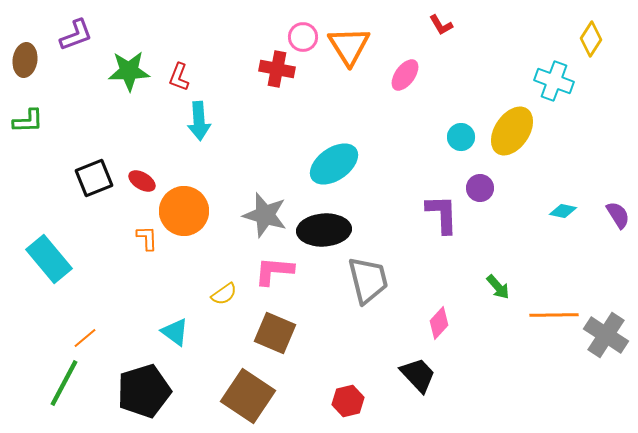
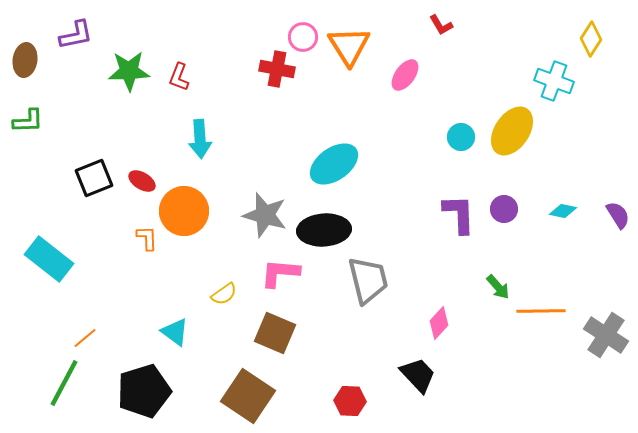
purple L-shape at (76, 35): rotated 9 degrees clockwise
cyan arrow at (199, 121): moved 1 px right, 18 px down
purple circle at (480, 188): moved 24 px right, 21 px down
purple L-shape at (442, 214): moved 17 px right
cyan rectangle at (49, 259): rotated 12 degrees counterclockwise
pink L-shape at (274, 271): moved 6 px right, 2 px down
orange line at (554, 315): moved 13 px left, 4 px up
red hexagon at (348, 401): moved 2 px right; rotated 16 degrees clockwise
